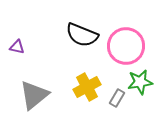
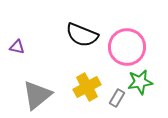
pink circle: moved 1 px right, 1 px down
gray triangle: moved 3 px right
